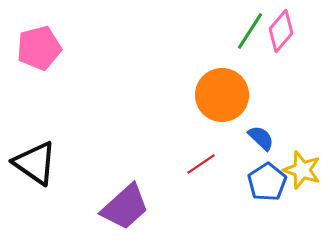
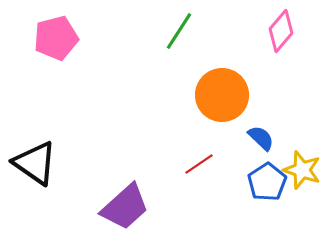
green line: moved 71 px left
pink pentagon: moved 17 px right, 10 px up
red line: moved 2 px left
